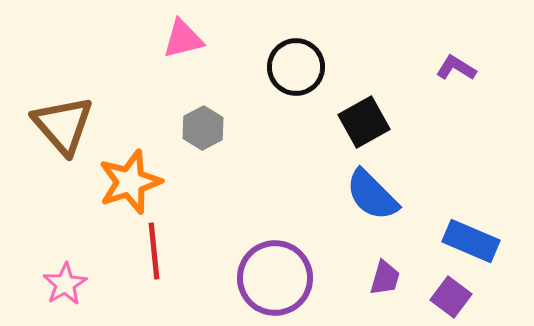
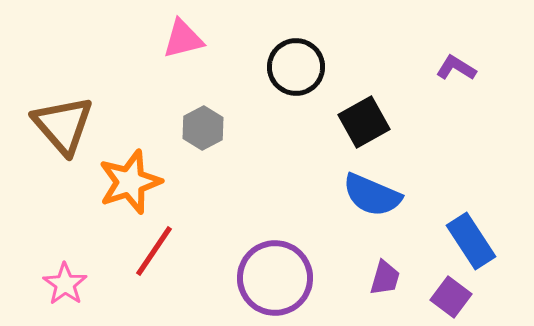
blue semicircle: rotated 22 degrees counterclockwise
blue rectangle: rotated 34 degrees clockwise
red line: rotated 40 degrees clockwise
pink star: rotated 6 degrees counterclockwise
